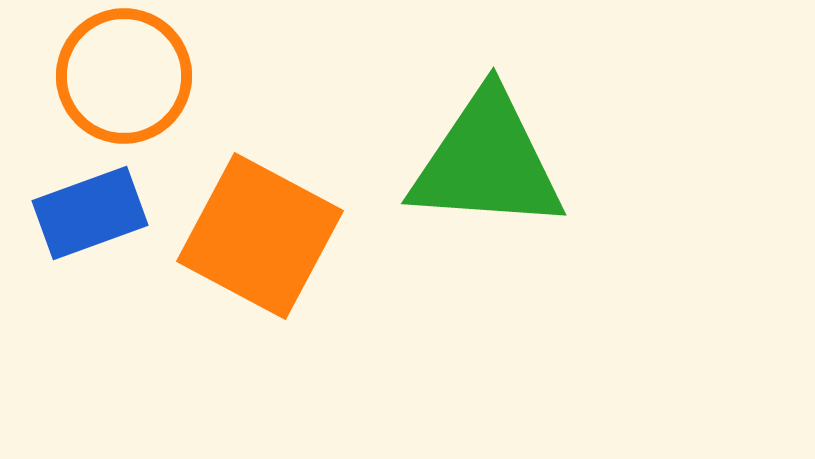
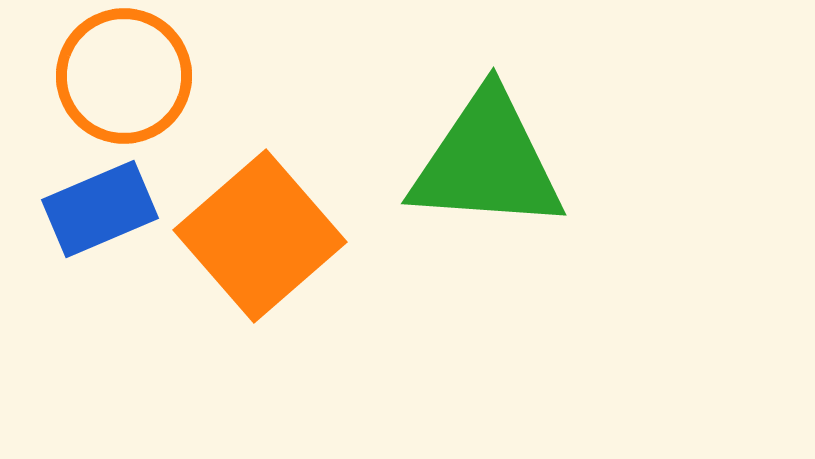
blue rectangle: moved 10 px right, 4 px up; rotated 3 degrees counterclockwise
orange square: rotated 21 degrees clockwise
